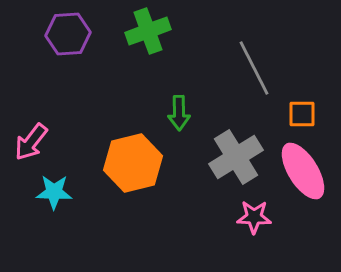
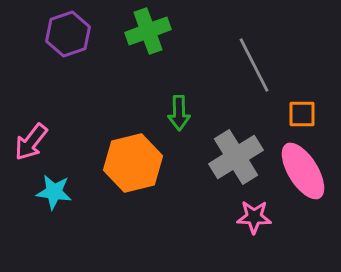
purple hexagon: rotated 15 degrees counterclockwise
gray line: moved 3 px up
cyan star: rotated 6 degrees clockwise
